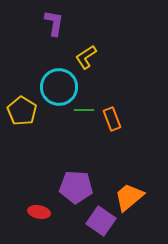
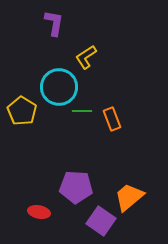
green line: moved 2 px left, 1 px down
